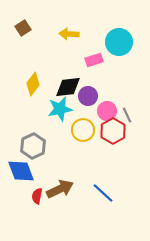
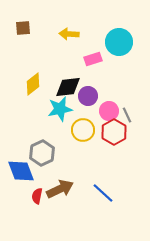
brown square: rotated 28 degrees clockwise
pink rectangle: moved 1 px left, 1 px up
yellow diamond: rotated 15 degrees clockwise
pink circle: moved 2 px right
red hexagon: moved 1 px right, 1 px down
gray hexagon: moved 9 px right, 7 px down
